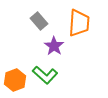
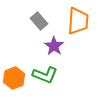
orange trapezoid: moved 1 px left, 2 px up
green L-shape: rotated 20 degrees counterclockwise
orange hexagon: moved 1 px left, 2 px up
